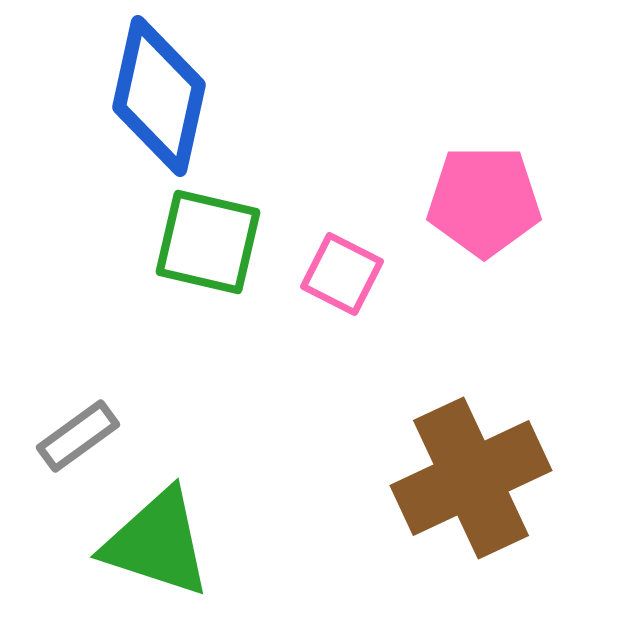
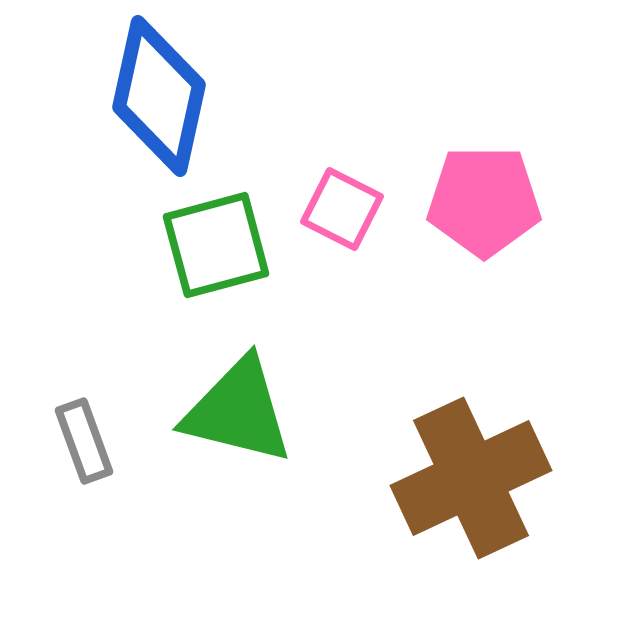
green square: moved 8 px right, 3 px down; rotated 28 degrees counterclockwise
pink square: moved 65 px up
gray rectangle: moved 6 px right, 5 px down; rotated 74 degrees counterclockwise
green triangle: moved 81 px right, 132 px up; rotated 4 degrees counterclockwise
